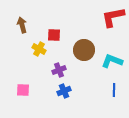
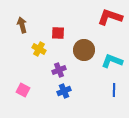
red L-shape: moved 3 px left; rotated 30 degrees clockwise
red square: moved 4 px right, 2 px up
pink square: rotated 24 degrees clockwise
